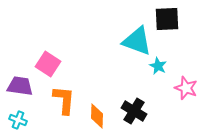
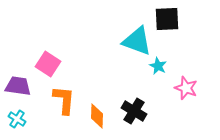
purple trapezoid: moved 2 px left
cyan cross: moved 1 px left, 1 px up; rotated 12 degrees clockwise
